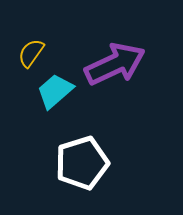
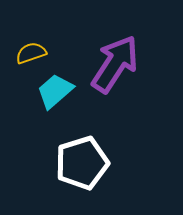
yellow semicircle: rotated 36 degrees clockwise
purple arrow: rotated 32 degrees counterclockwise
